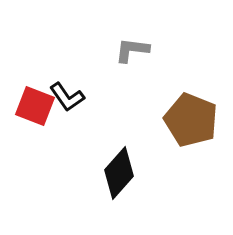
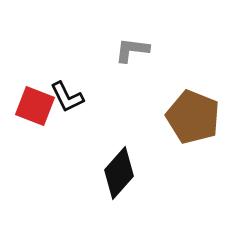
black L-shape: rotated 9 degrees clockwise
brown pentagon: moved 2 px right, 3 px up
